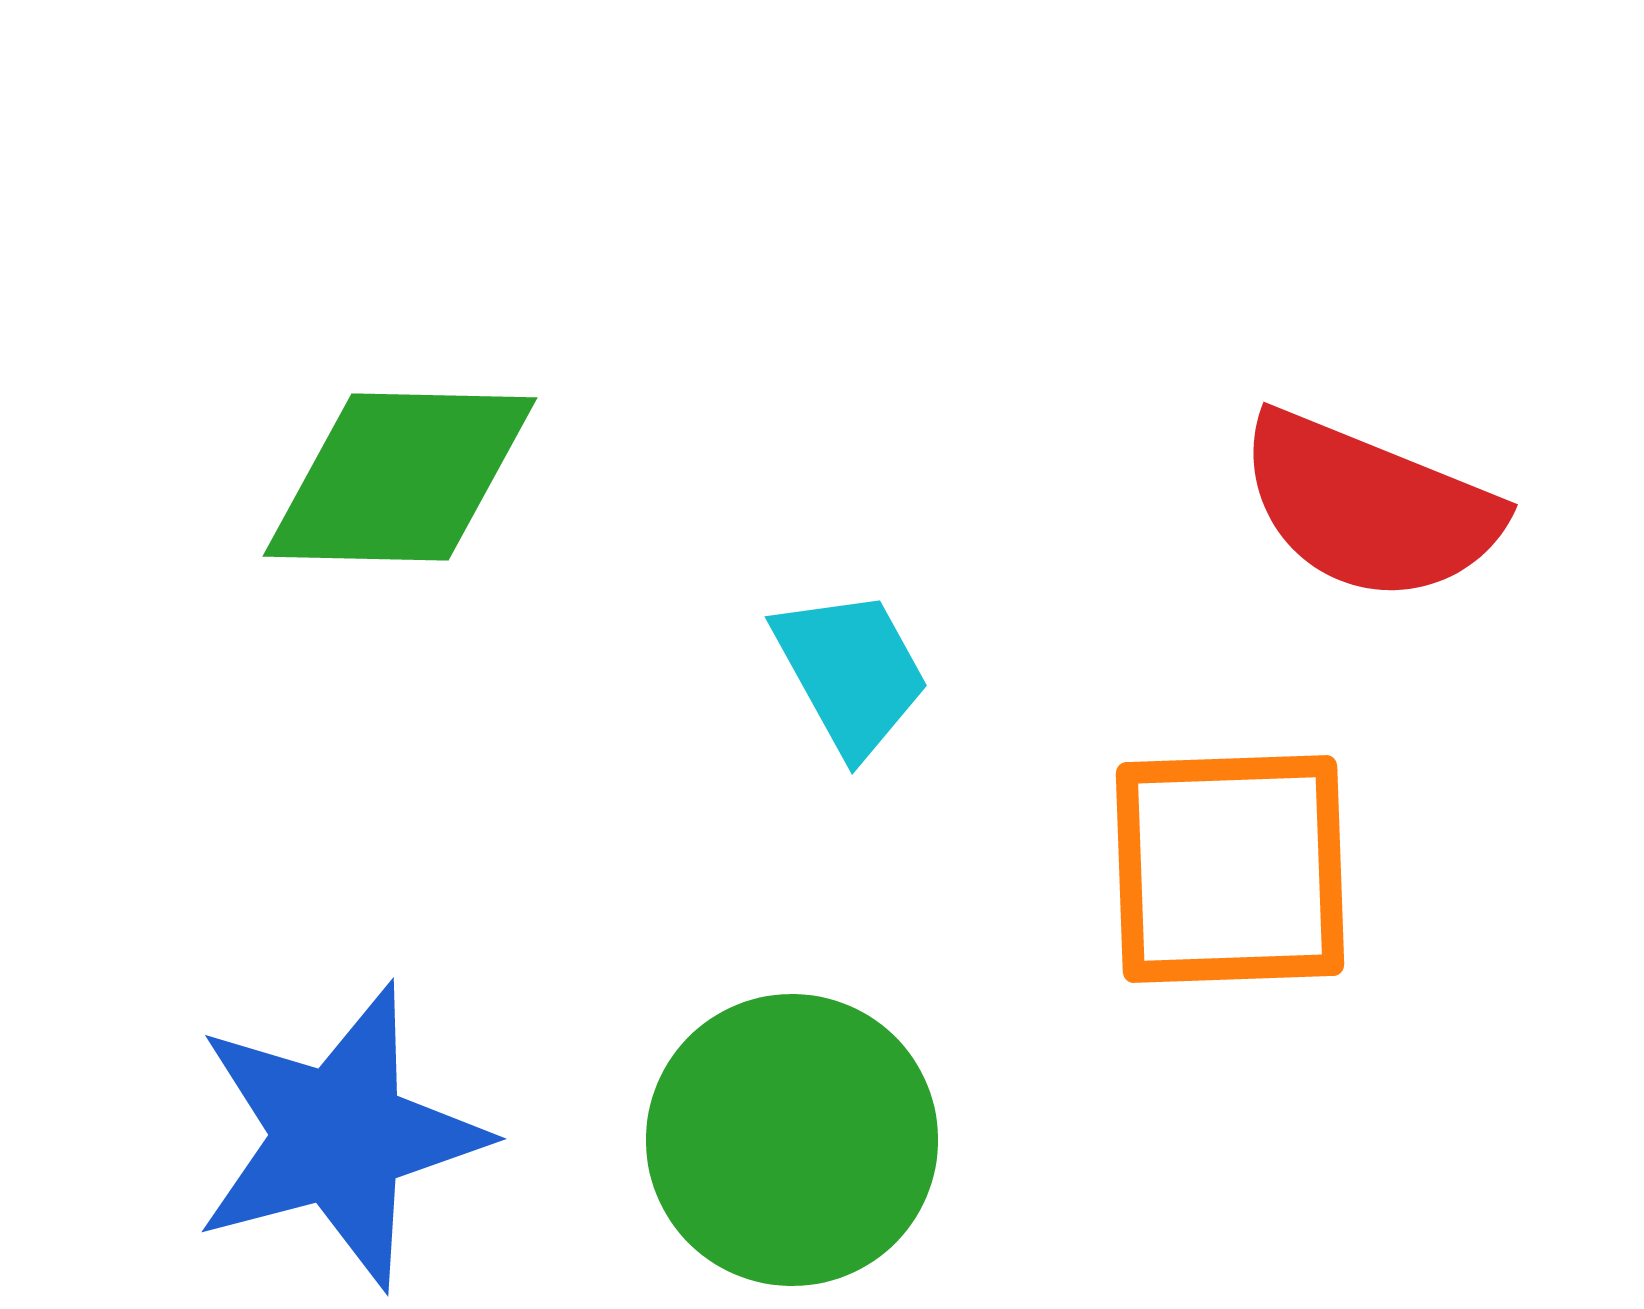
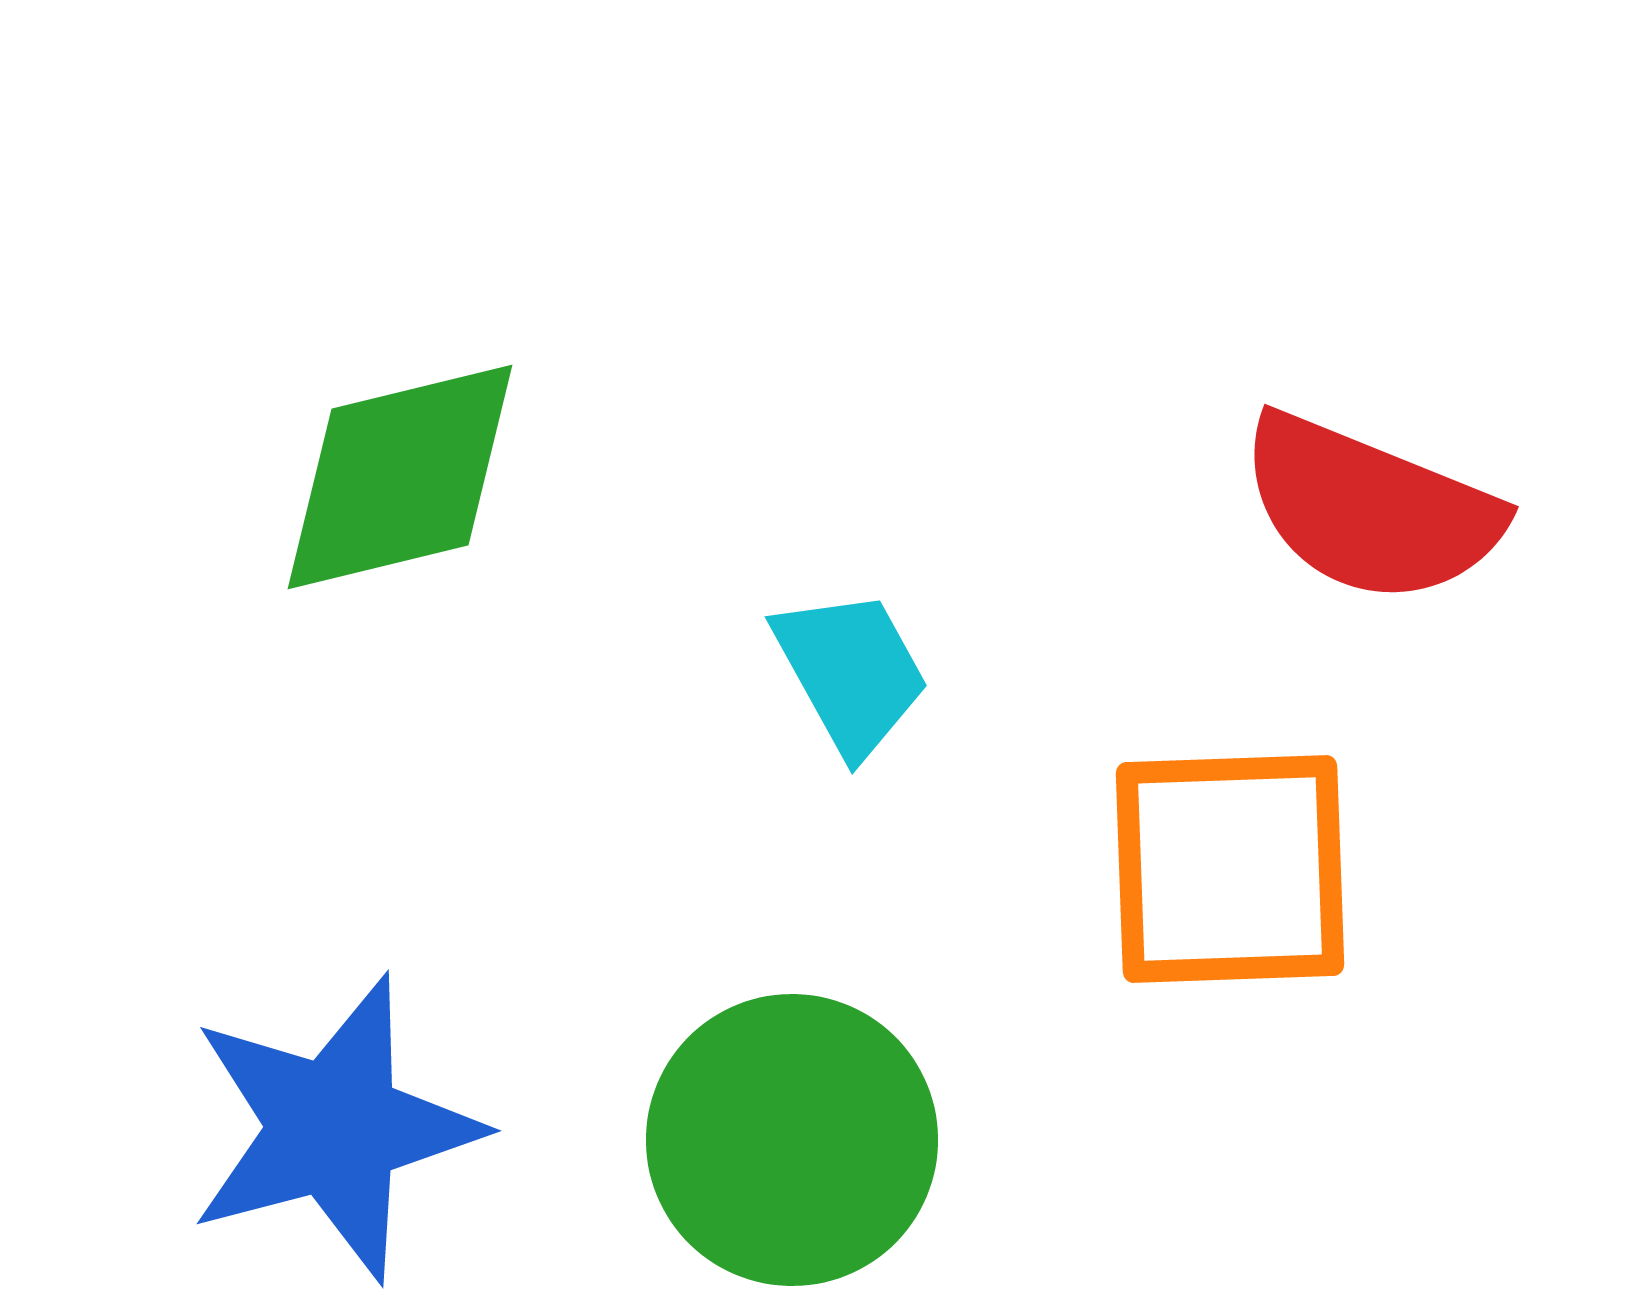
green diamond: rotated 15 degrees counterclockwise
red semicircle: moved 1 px right, 2 px down
blue star: moved 5 px left, 8 px up
